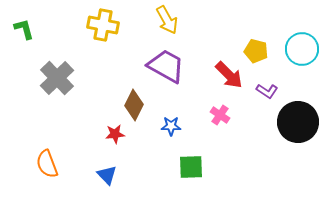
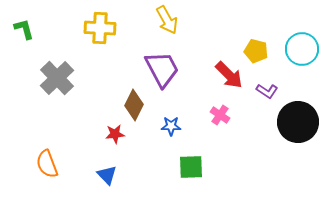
yellow cross: moved 3 px left, 3 px down; rotated 8 degrees counterclockwise
purple trapezoid: moved 4 px left, 3 px down; rotated 33 degrees clockwise
